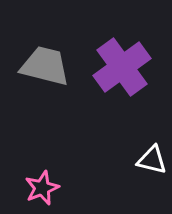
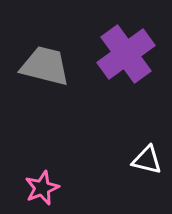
purple cross: moved 4 px right, 13 px up
white triangle: moved 5 px left
